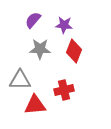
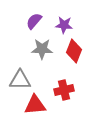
purple semicircle: moved 1 px right, 1 px down
gray star: moved 2 px right
